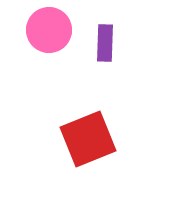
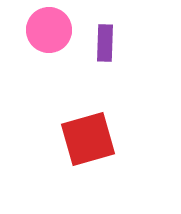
red square: rotated 6 degrees clockwise
